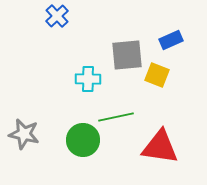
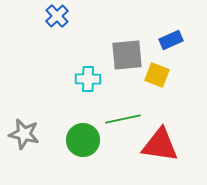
green line: moved 7 px right, 2 px down
red triangle: moved 2 px up
